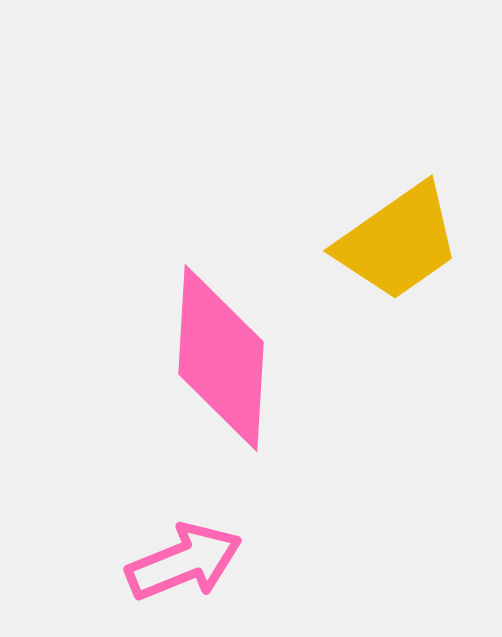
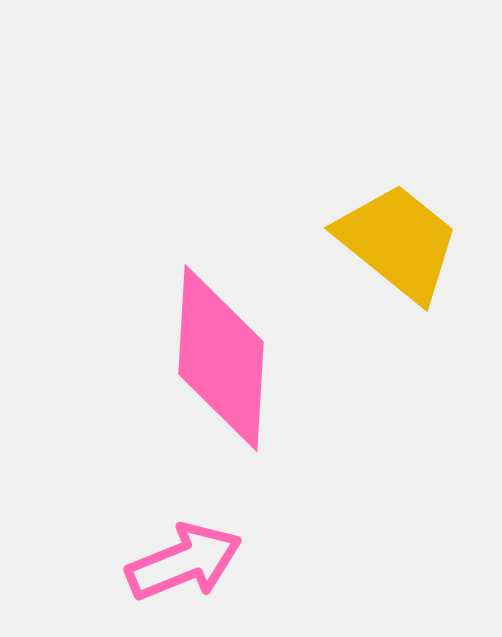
yellow trapezoid: rotated 106 degrees counterclockwise
